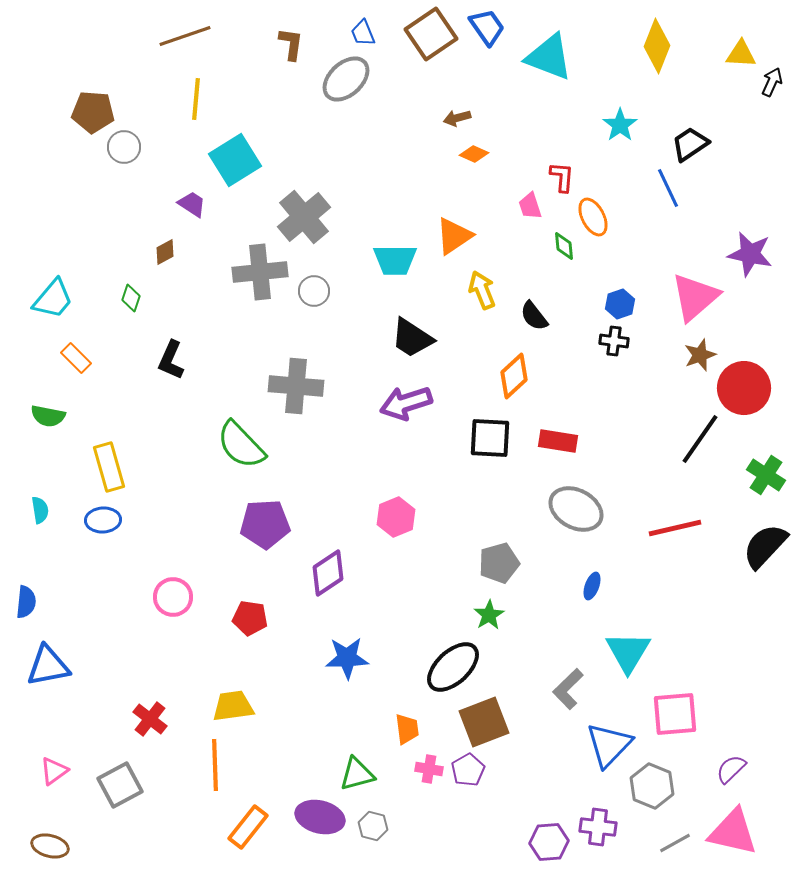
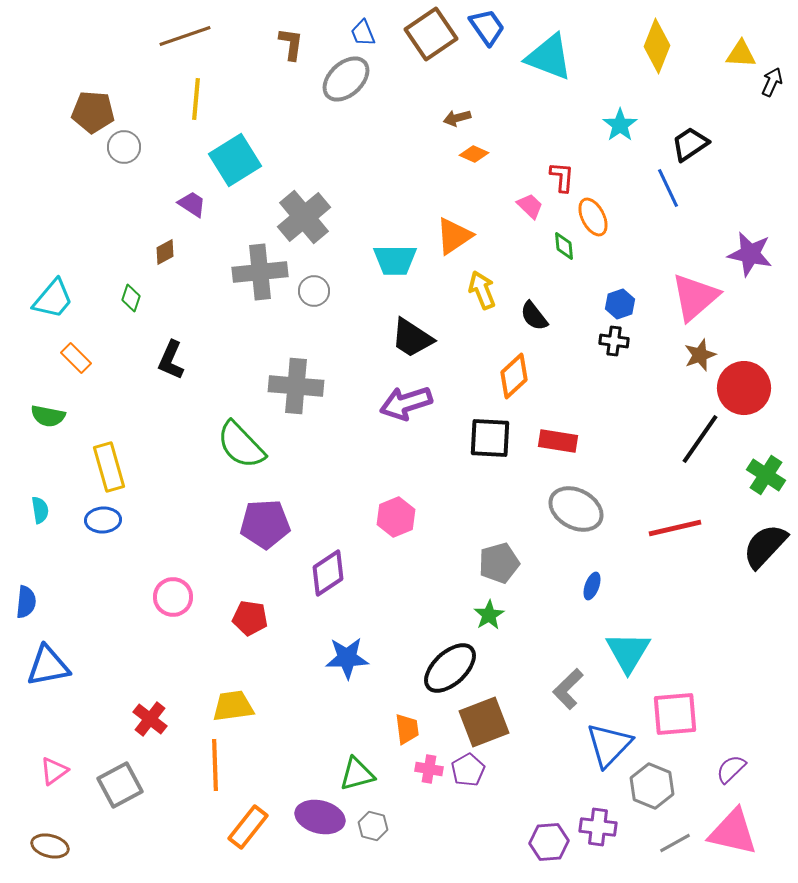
pink trapezoid at (530, 206): rotated 152 degrees clockwise
black ellipse at (453, 667): moved 3 px left, 1 px down
